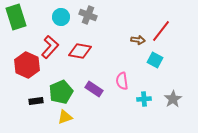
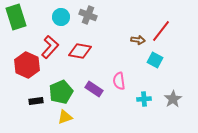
pink semicircle: moved 3 px left
